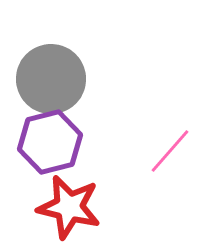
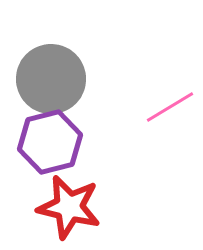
pink line: moved 44 px up; rotated 18 degrees clockwise
